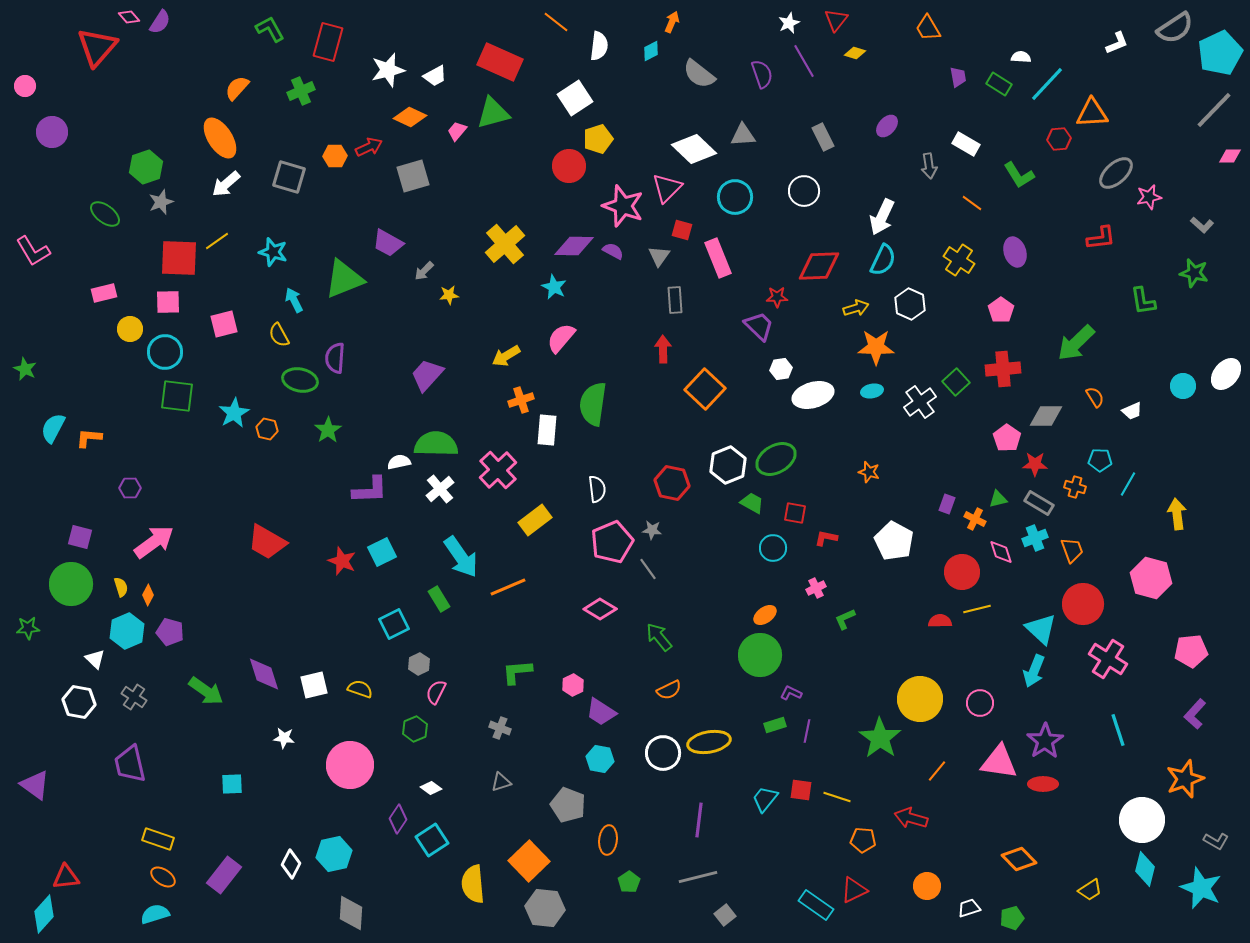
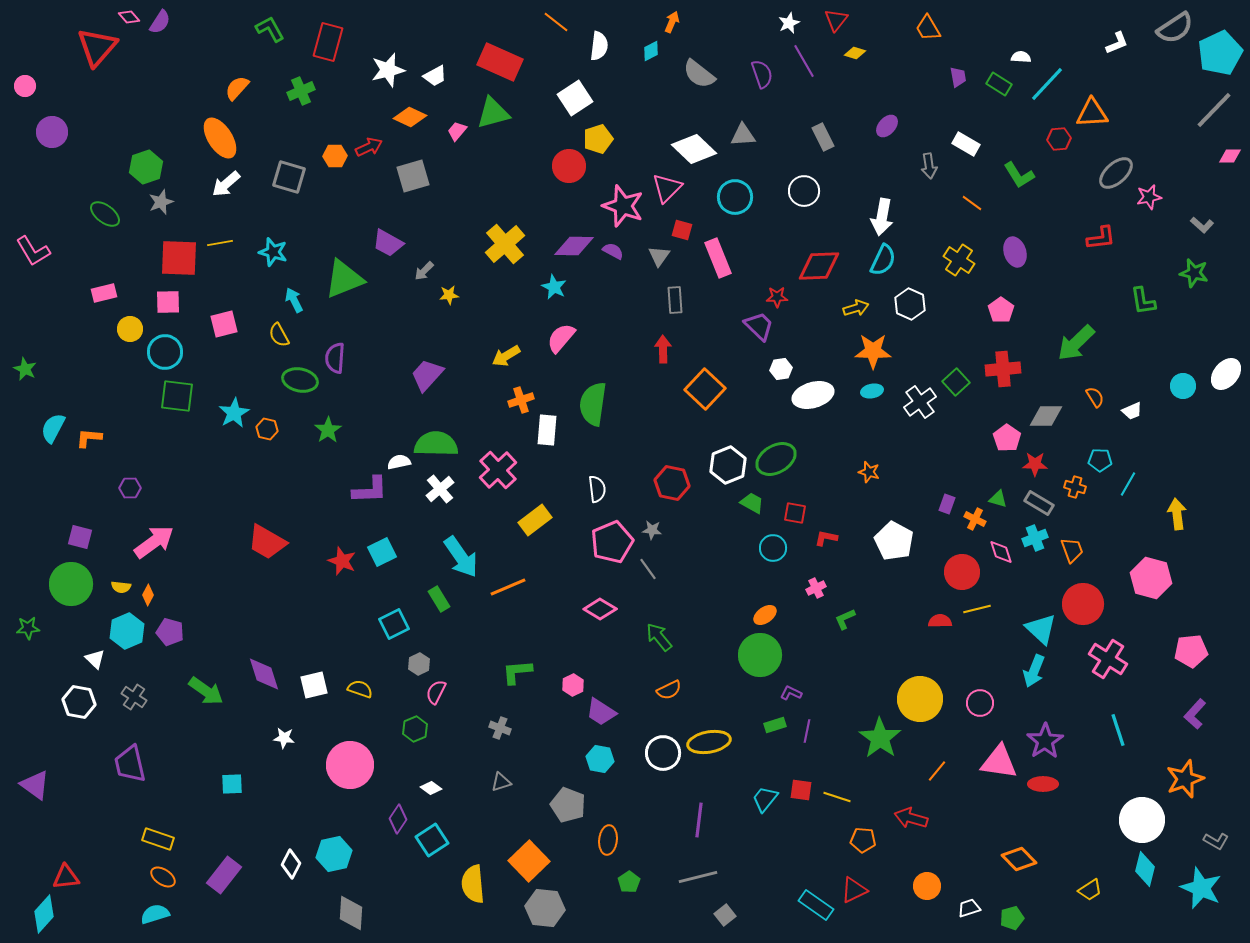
white arrow at (882, 217): rotated 15 degrees counterclockwise
yellow line at (217, 241): moved 3 px right, 2 px down; rotated 25 degrees clockwise
orange star at (876, 347): moved 3 px left, 4 px down
green triangle at (998, 499): rotated 30 degrees clockwise
yellow semicircle at (121, 587): rotated 114 degrees clockwise
